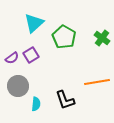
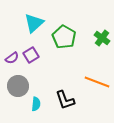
orange line: rotated 30 degrees clockwise
